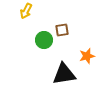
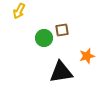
yellow arrow: moved 7 px left
green circle: moved 2 px up
black triangle: moved 3 px left, 2 px up
